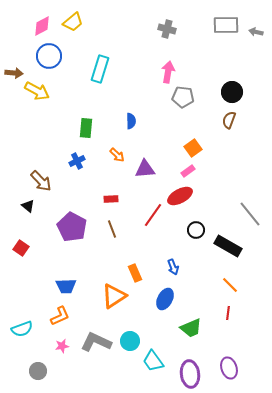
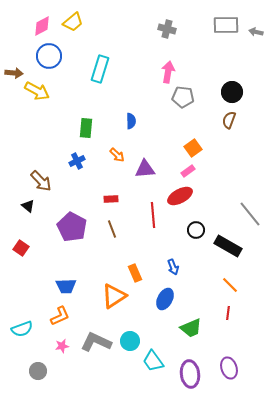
red line at (153, 215): rotated 40 degrees counterclockwise
